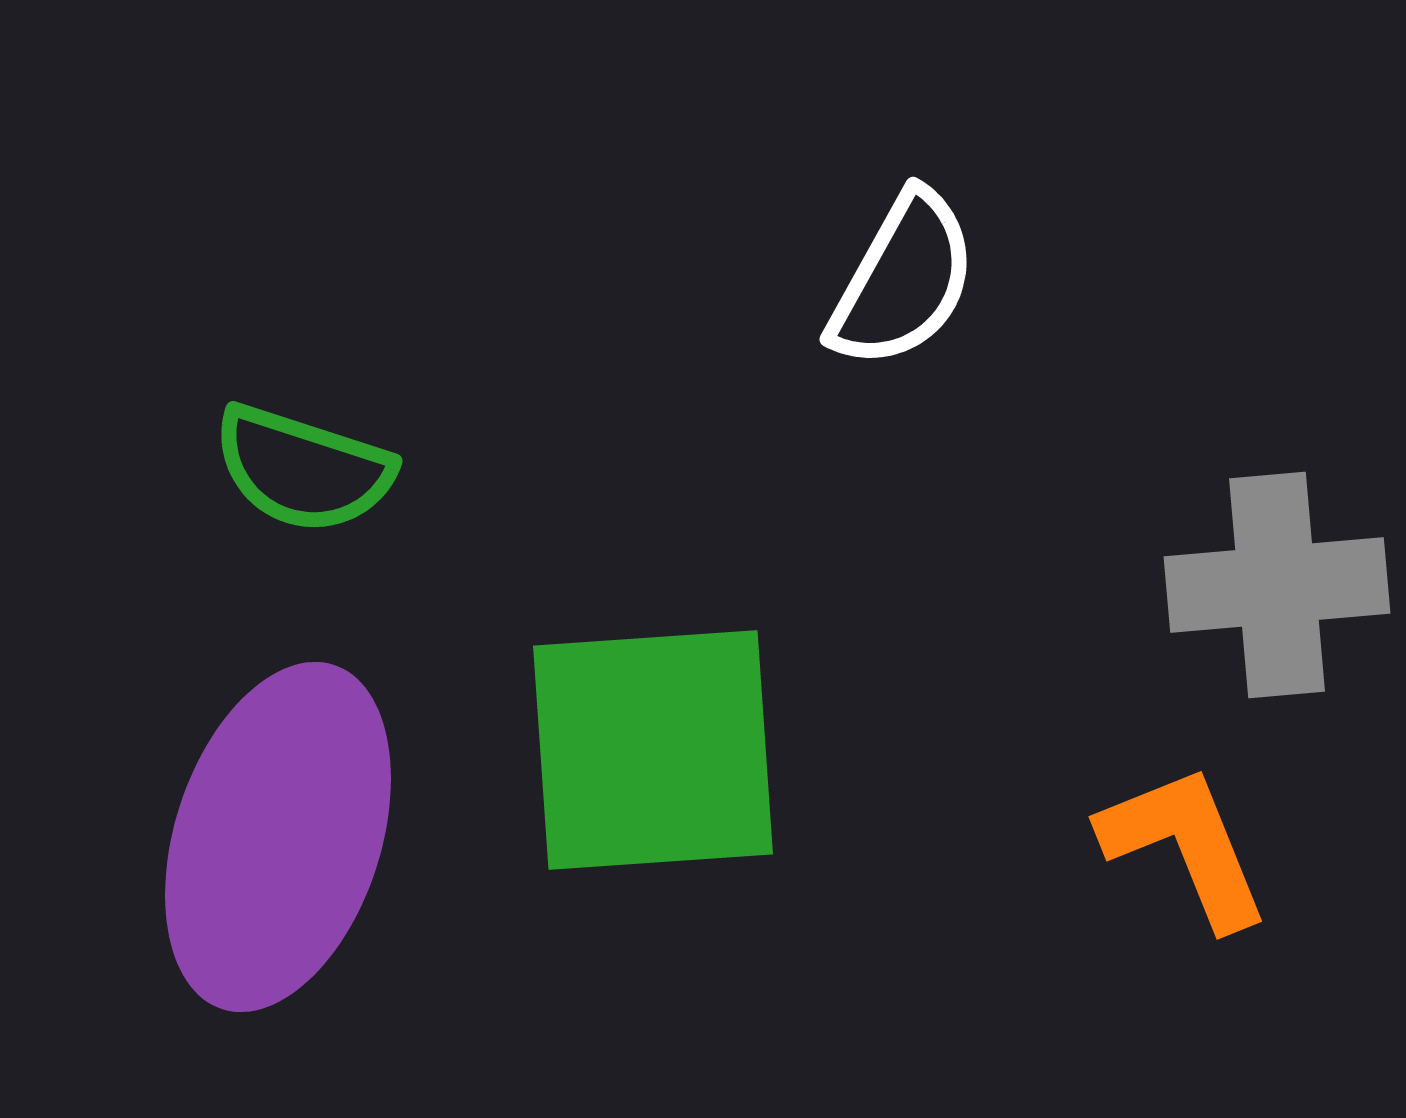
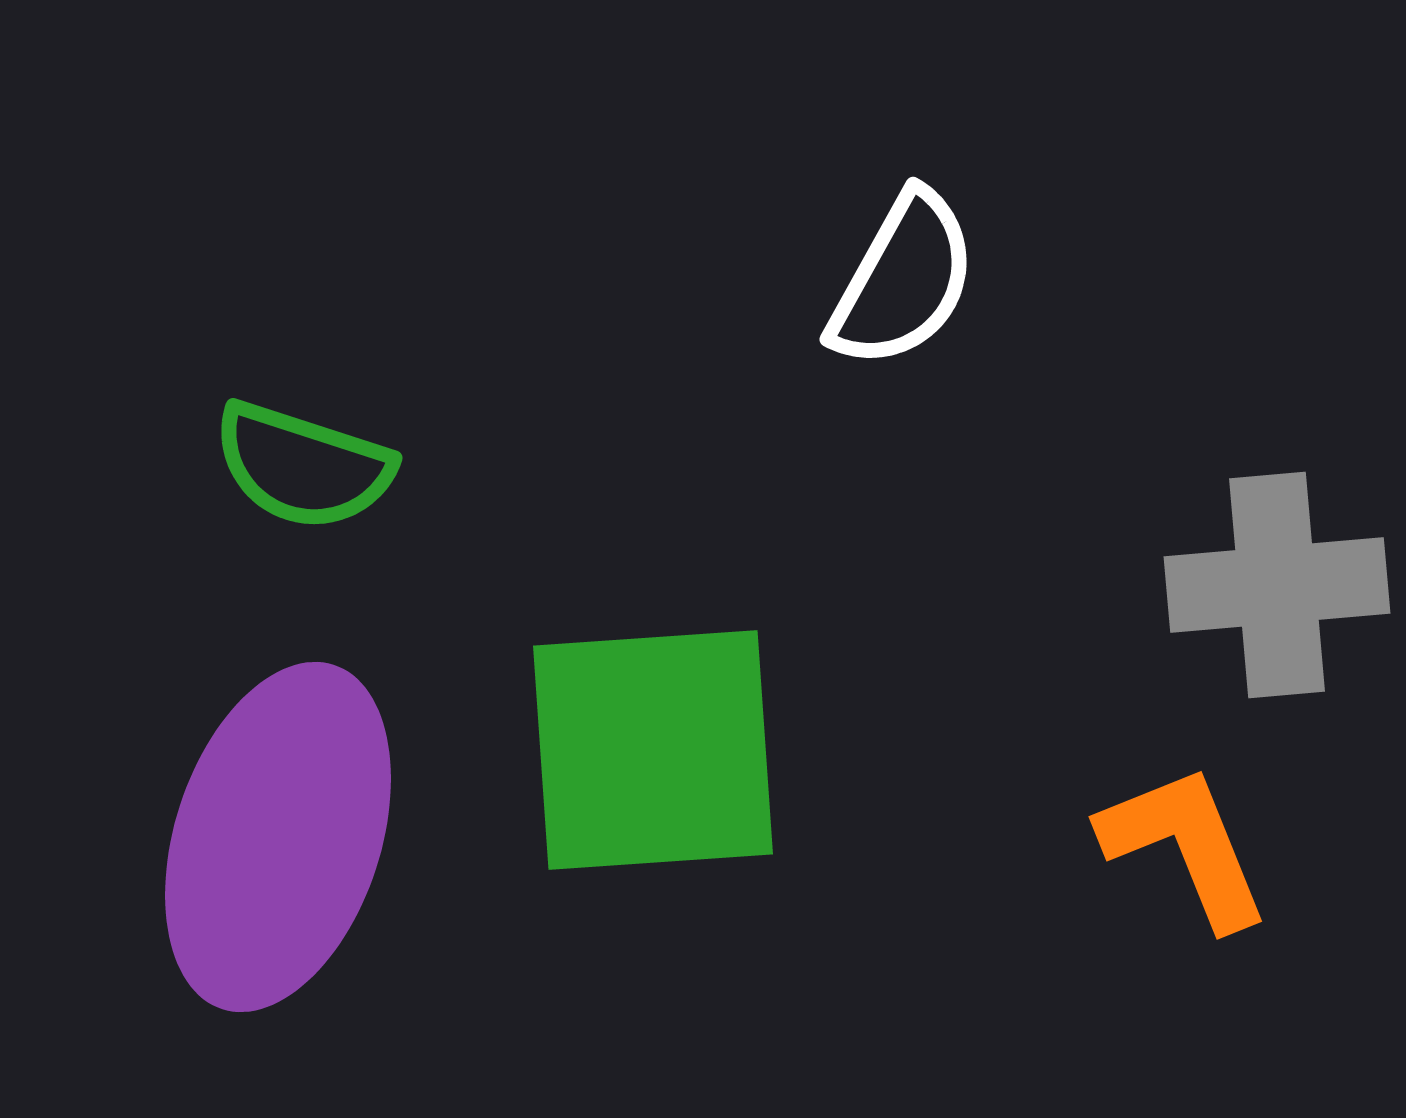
green semicircle: moved 3 px up
